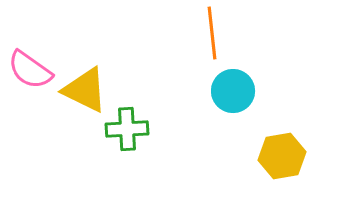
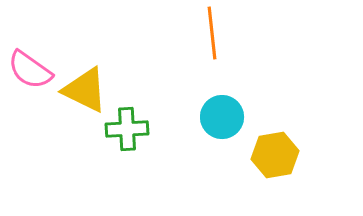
cyan circle: moved 11 px left, 26 px down
yellow hexagon: moved 7 px left, 1 px up
